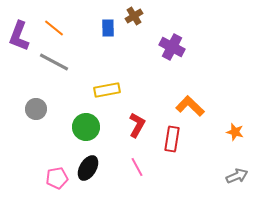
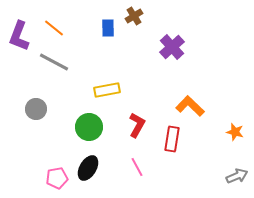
purple cross: rotated 20 degrees clockwise
green circle: moved 3 px right
